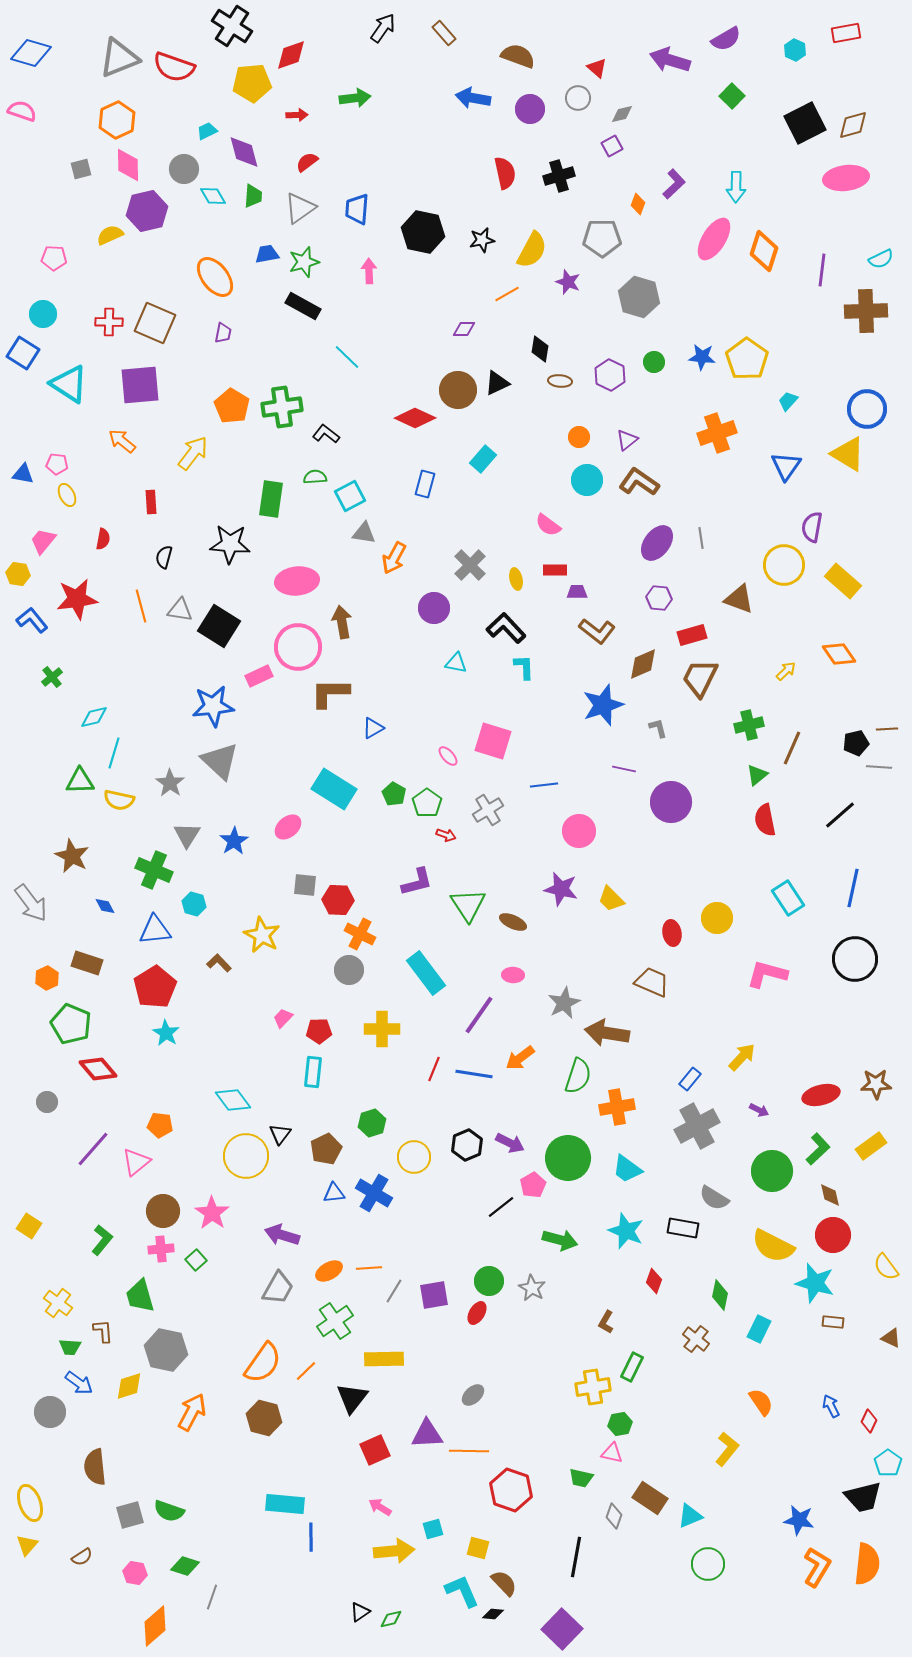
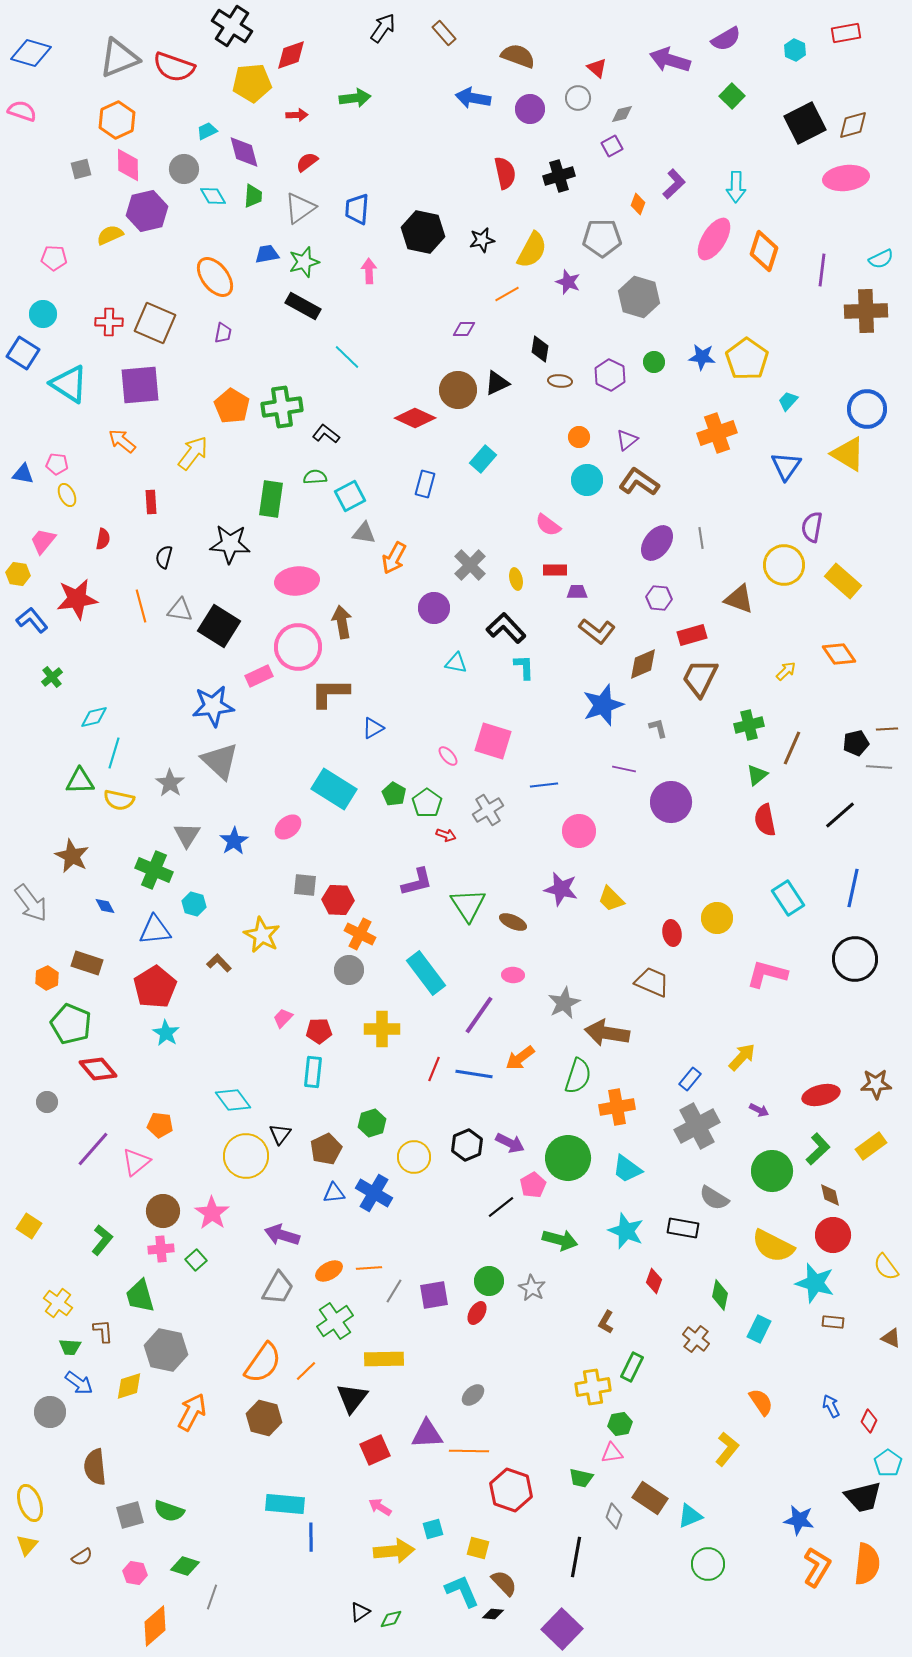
pink triangle at (612, 1453): rotated 20 degrees counterclockwise
